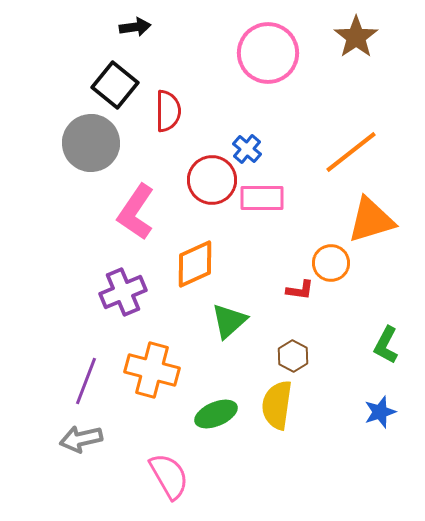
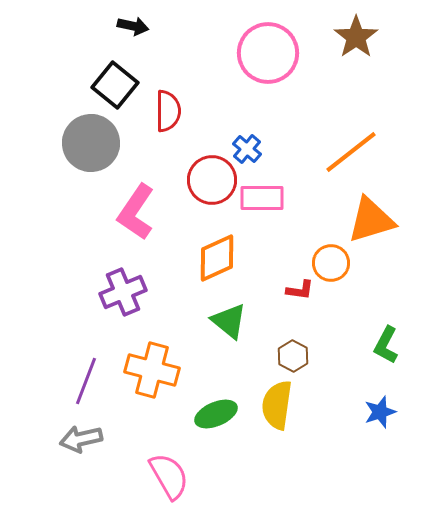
black arrow: moved 2 px left, 1 px up; rotated 20 degrees clockwise
orange diamond: moved 22 px right, 6 px up
green triangle: rotated 39 degrees counterclockwise
